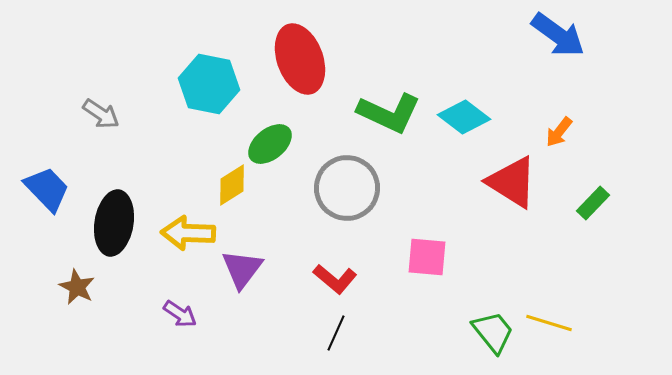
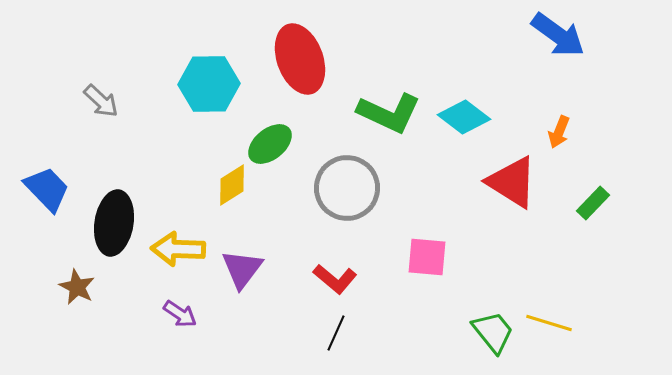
cyan hexagon: rotated 12 degrees counterclockwise
gray arrow: moved 13 px up; rotated 9 degrees clockwise
orange arrow: rotated 16 degrees counterclockwise
yellow arrow: moved 10 px left, 16 px down
